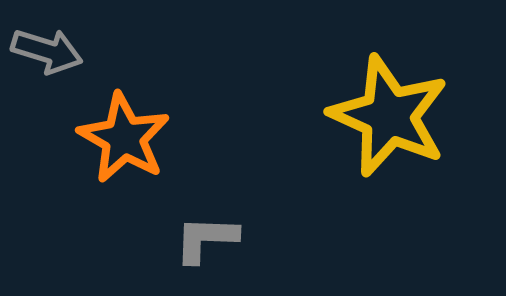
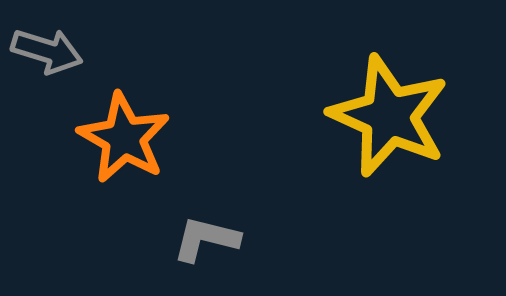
gray L-shape: rotated 12 degrees clockwise
